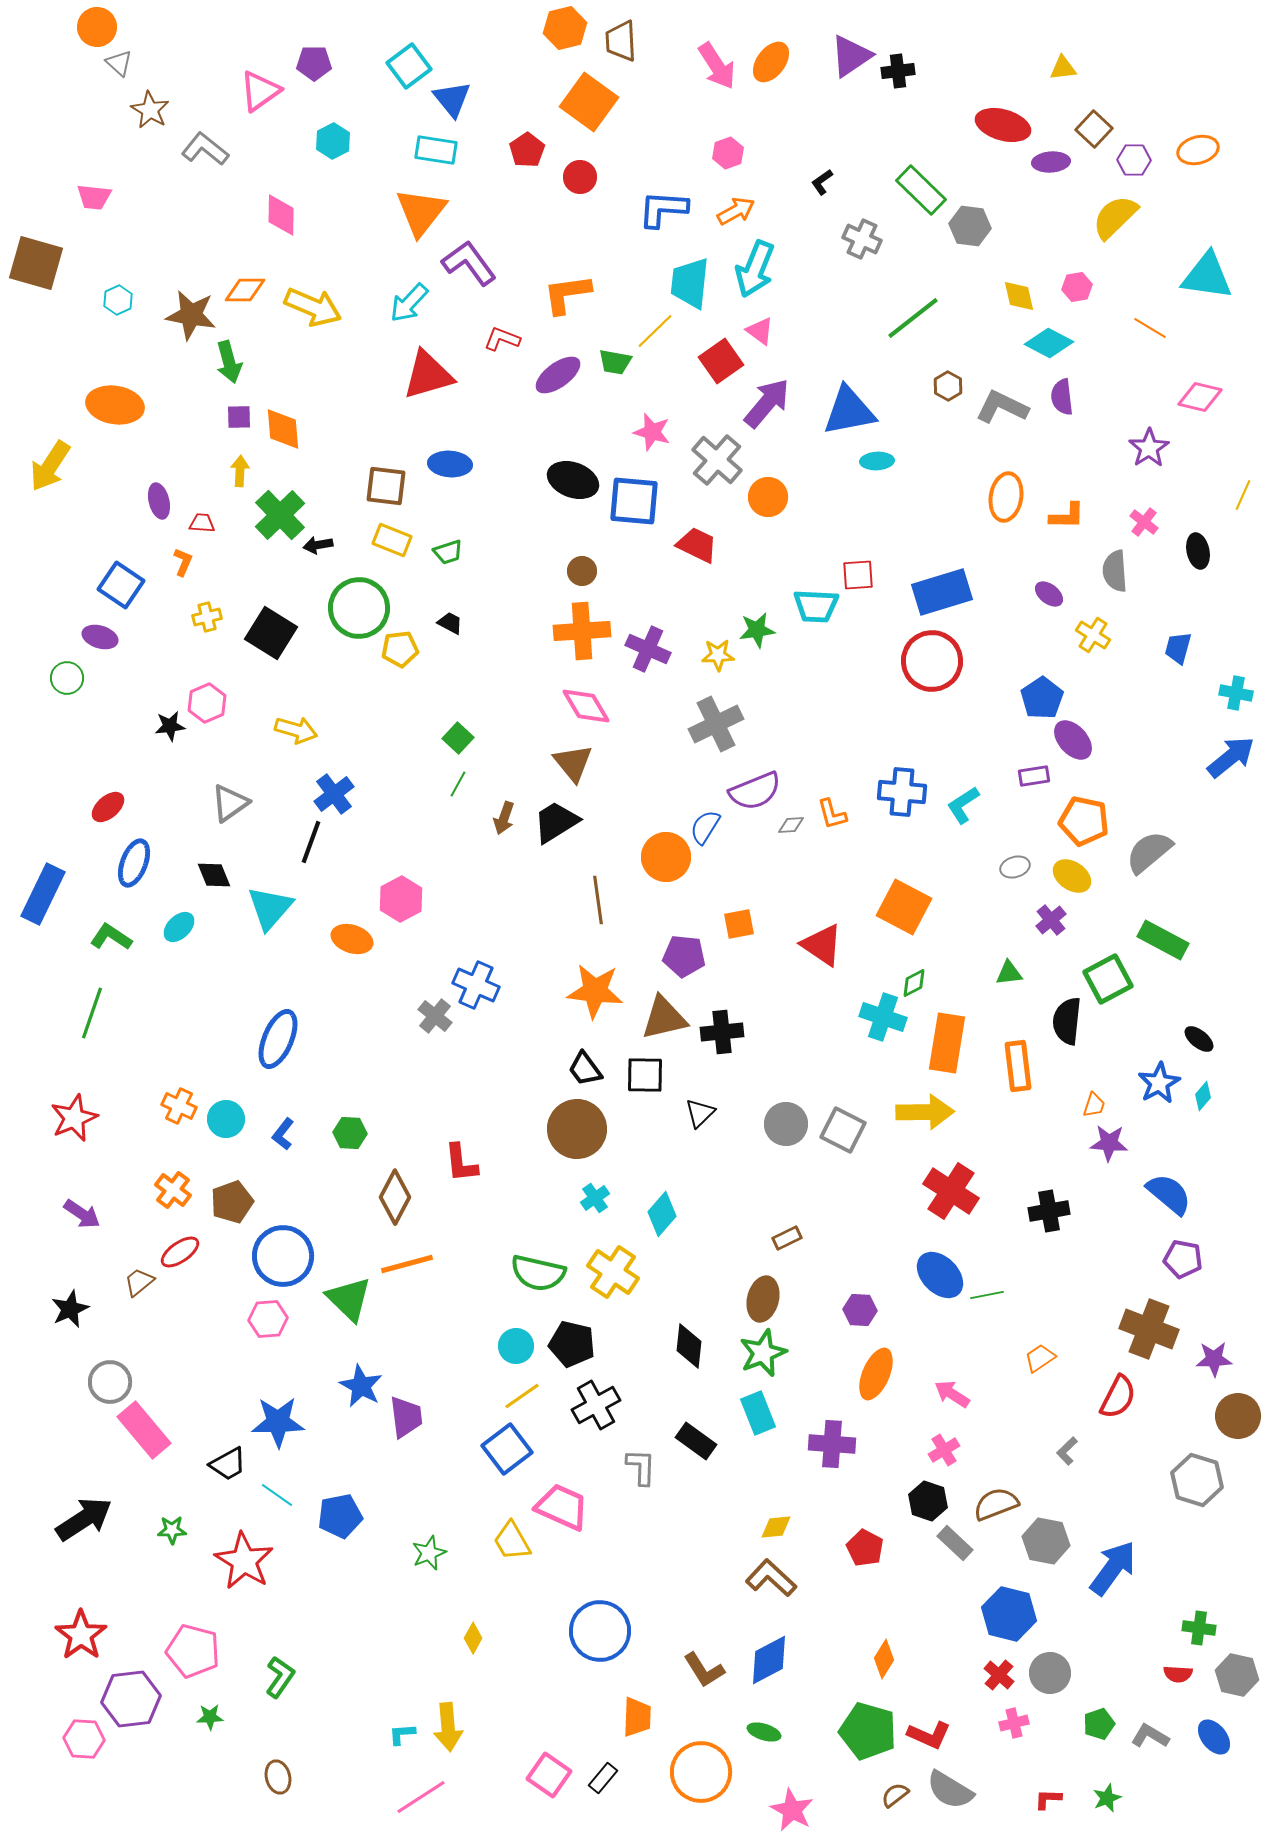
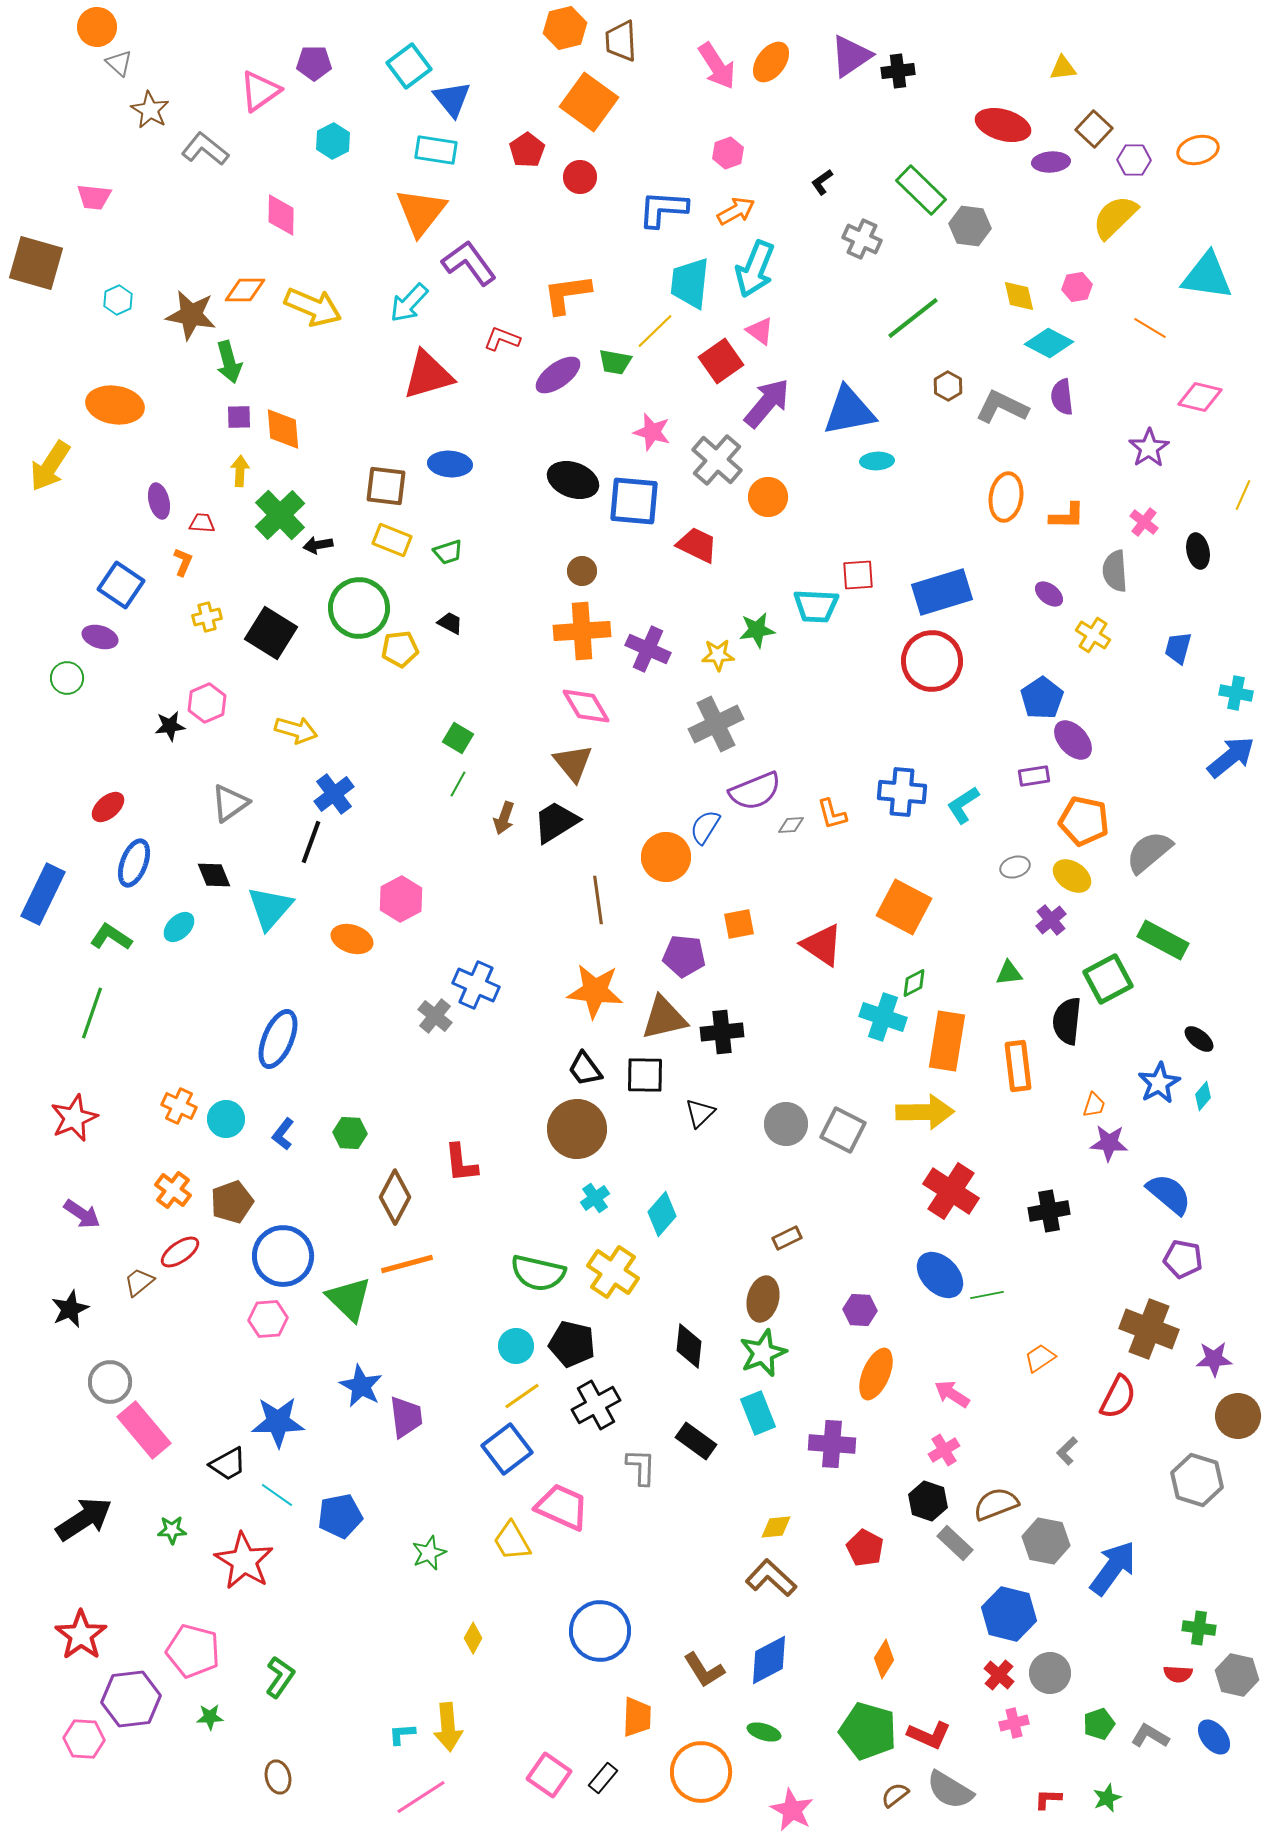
green square at (458, 738): rotated 12 degrees counterclockwise
orange rectangle at (947, 1043): moved 2 px up
